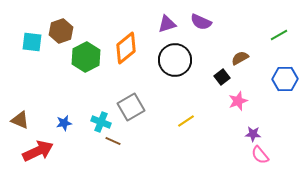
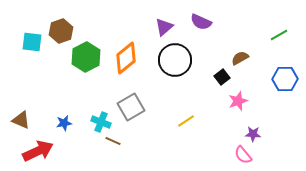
purple triangle: moved 3 px left, 3 px down; rotated 24 degrees counterclockwise
orange diamond: moved 10 px down
brown triangle: moved 1 px right
pink semicircle: moved 17 px left
